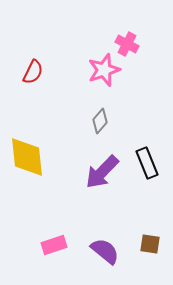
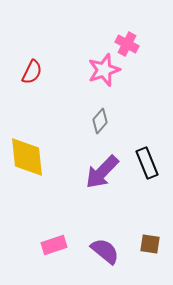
red semicircle: moved 1 px left
